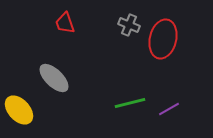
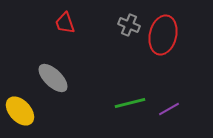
red ellipse: moved 4 px up
gray ellipse: moved 1 px left
yellow ellipse: moved 1 px right, 1 px down
